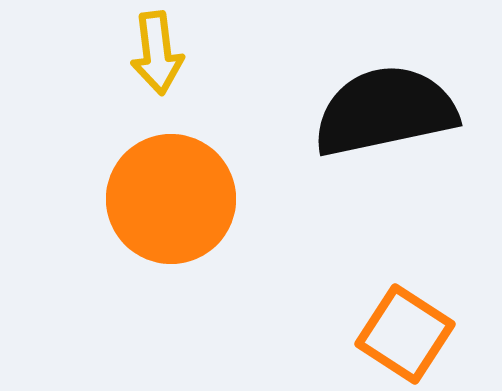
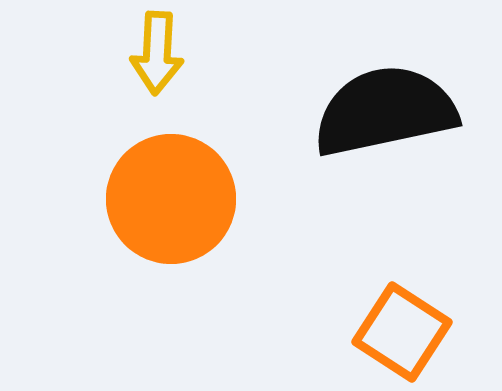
yellow arrow: rotated 10 degrees clockwise
orange square: moved 3 px left, 2 px up
